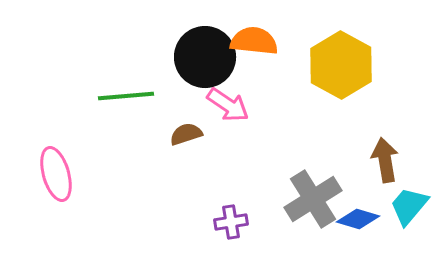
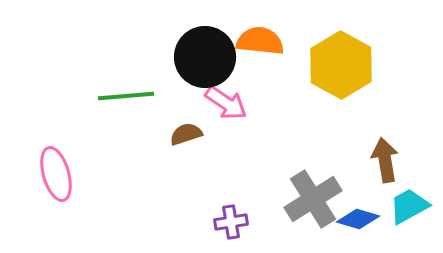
orange semicircle: moved 6 px right
pink arrow: moved 2 px left, 2 px up
cyan trapezoid: rotated 21 degrees clockwise
